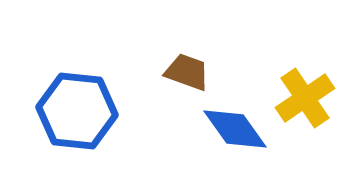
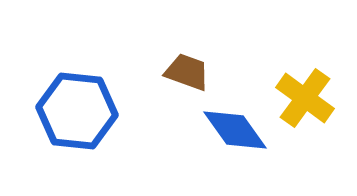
yellow cross: rotated 20 degrees counterclockwise
blue diamond: moved 1 px down
